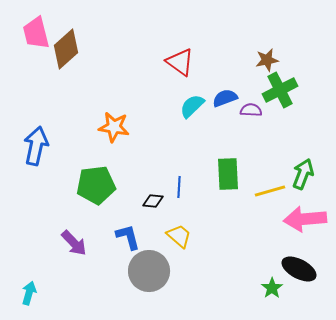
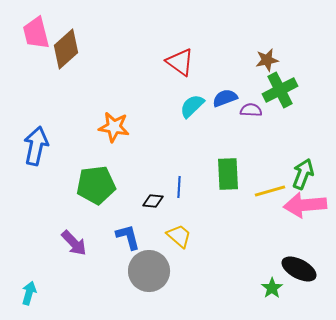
pink arrow: moved 14 px up
